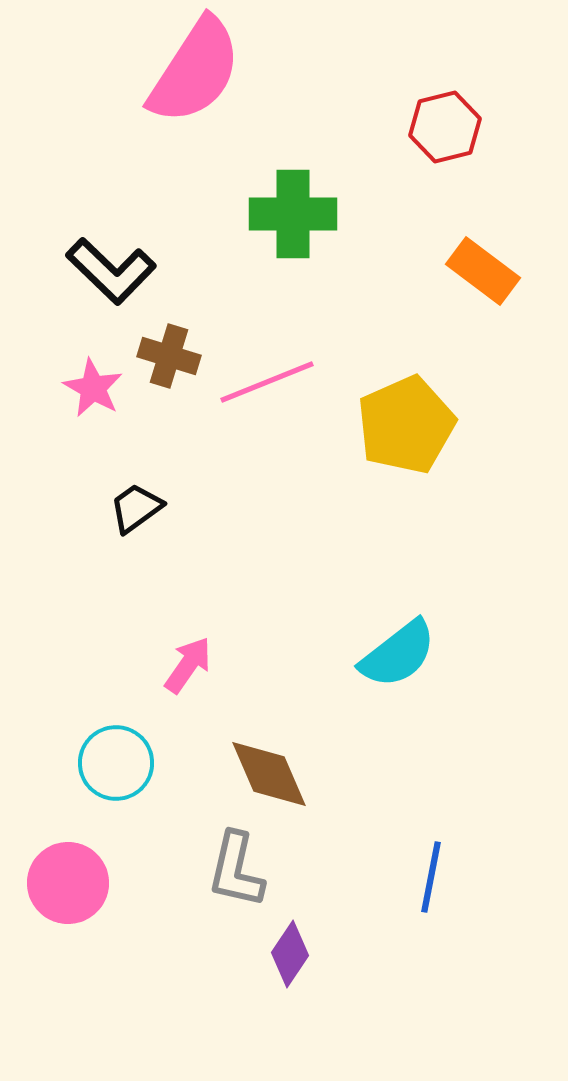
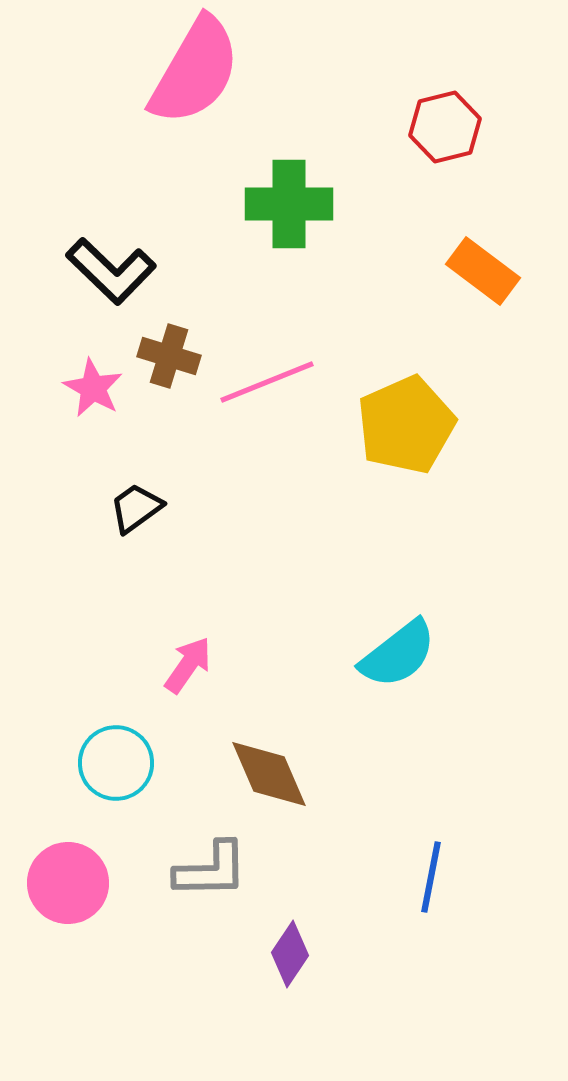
pink semicircle: rotated 3 degrees counterclockwise
green cross: moved 4 px left, 10 px up
gray L-shape: moved 25 px left; rotated 104 degrees counterclockwise
